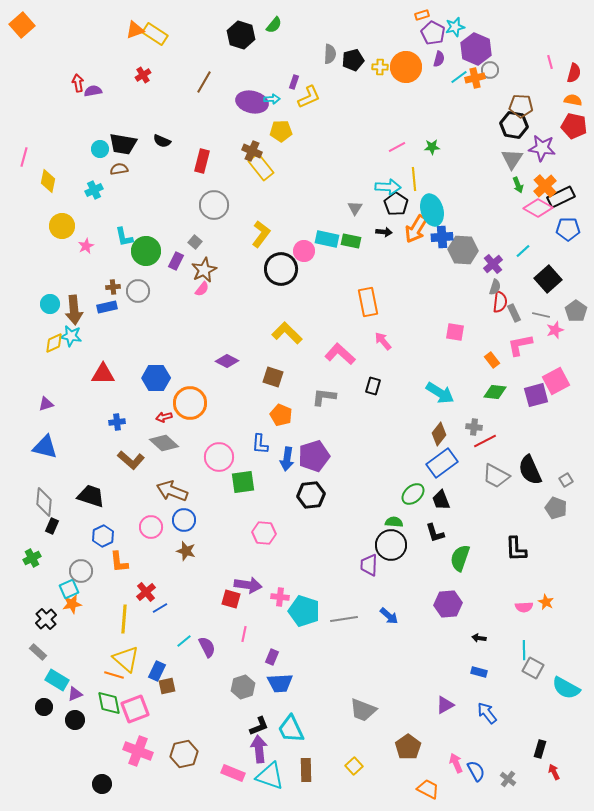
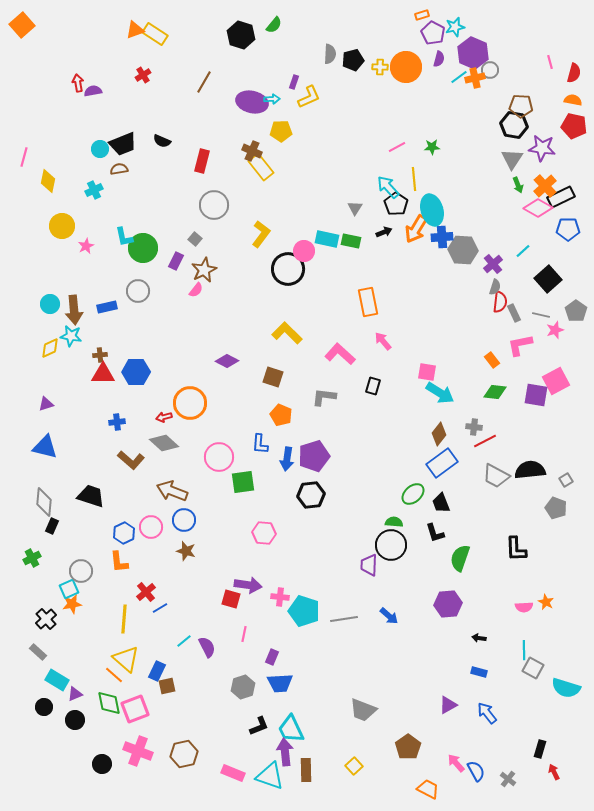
purple hexagon at (476, 49): moved 3 px left, 4 px down
black trapezoid at (123, 144): rotated 32 degrees counterclockwise
cyan arrow at (388, 187): rotated 135 degrees counterclockwise
black arrow at (384, 232): rotated 28 degrees counterclockwise
gray square at (195, 242): moved 3 px up
green circle at (146, 251): moved 3 px left, 3 px up
black circle at (281, 269): moved 7 px right
brown cross at (113, 287): moved 13 px left, 68 px down
pink semicircle at (202, 289): moved 6 px left, 1 px down
pink square at (455, 332): moved 28 px left, 40 px down
yellow diamond at (54, 343): moved 4 px left, 5 px down
blue hexagon at (156, 378): moved 20 px left, 6 px up
purple square at (536, 395): rotated 25 degrees clockwise
black semicircle at (530, 470): rotated 108 degrees clockwise
black trapezoid at (441, 500): moved 3 px down
blue hexagon at (103, 536): moved 21 px right, 3 px up
orange line at (114, 675): rotated 24 degrees clockwise
cyan semicircle at (566, 688): rotated 12 degrees counterclockwise
purple triangle at (445, 705): moved 3 px right
purple arrow at (259, 749): moved 26 px right, 3 px down
pink arrow at (456, 763): rotated 18 degrees counterclockwise
black circle at (102, 784): moved 20 px up
